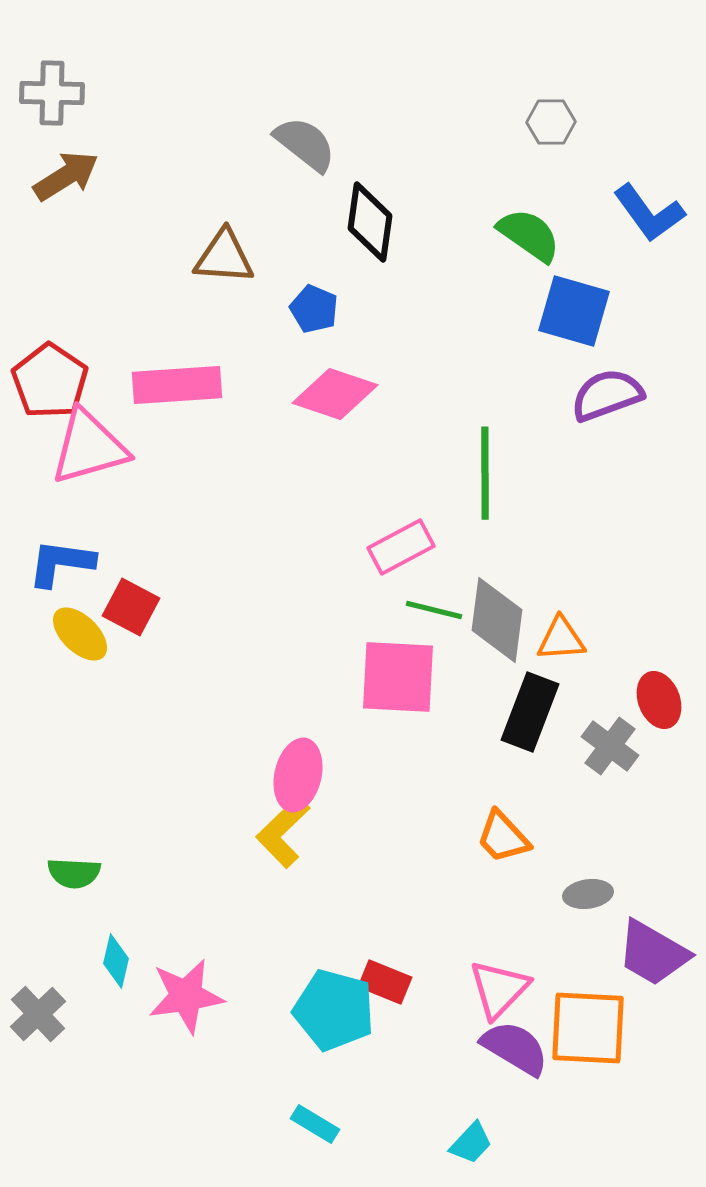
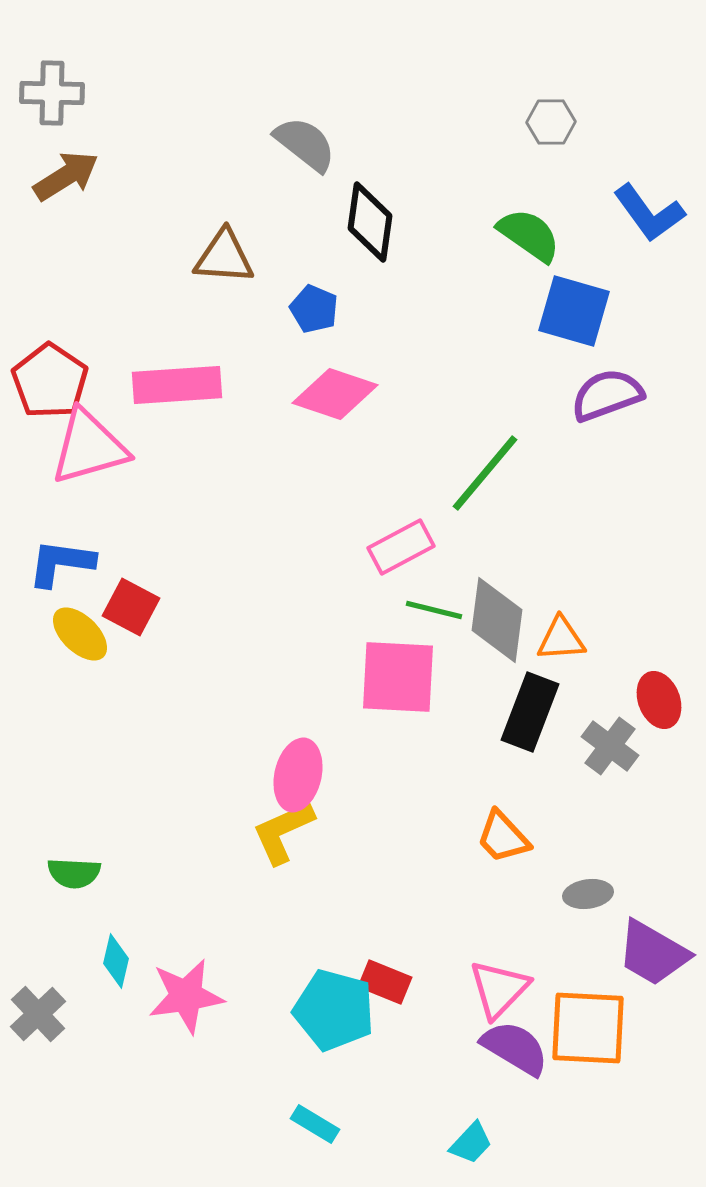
green line at (485, 473): rotated 40 degrees clockwise
yellow L-shape at (283, 832): rotated 20 degrees clockwise
